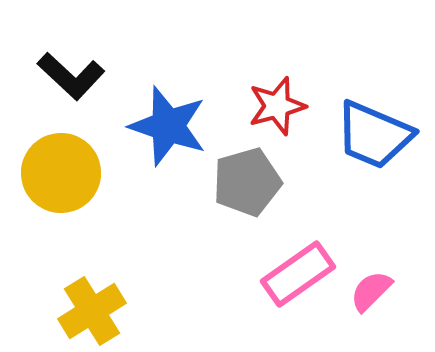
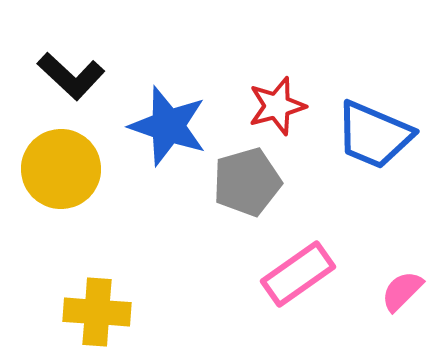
yellow circle: moved 4 px up
pink semicircle: moved 31 px right
yellow cross: moved 5 px right, 1 px down; rotated 36 degrees clockwise
